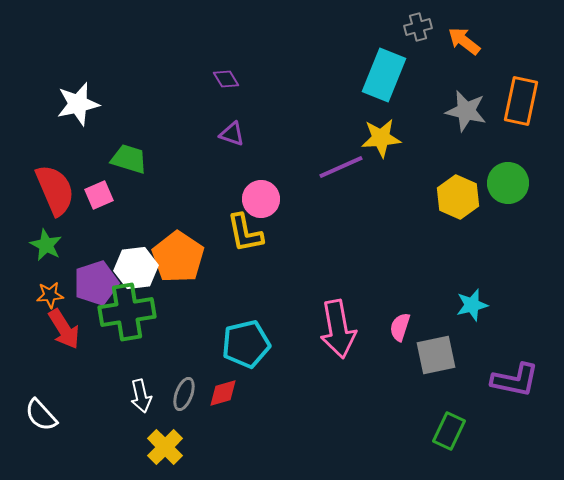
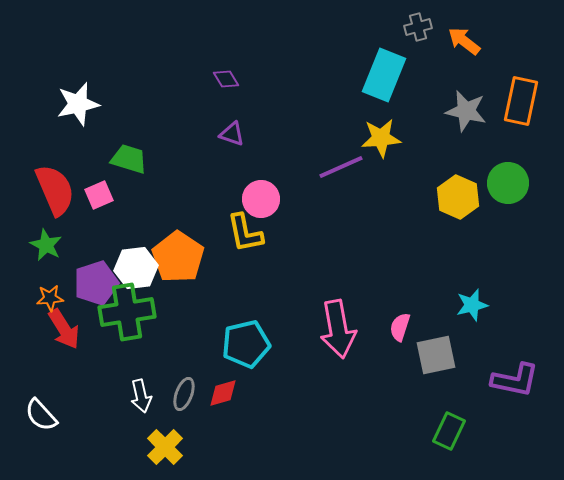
orange star: moved 3 px down
